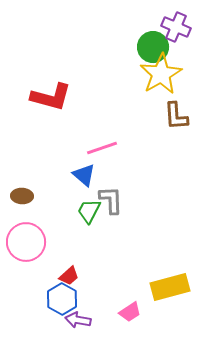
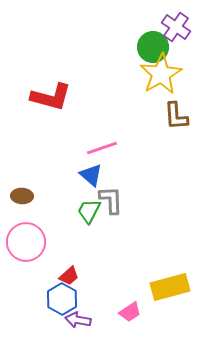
purple cross: rotated 12 degrees clockwise
blue triangle: moved 7 px right
